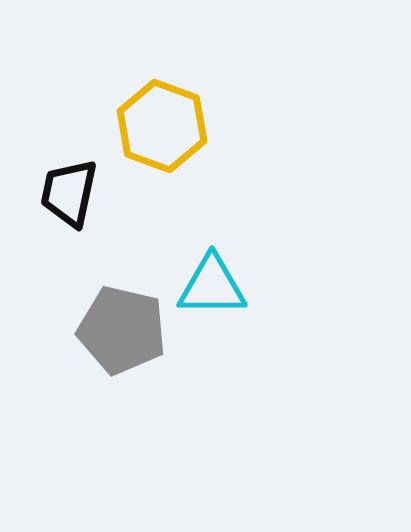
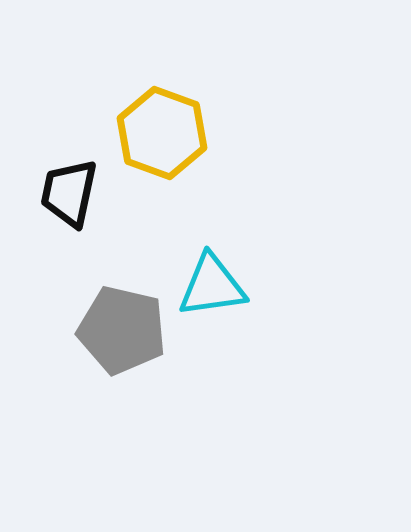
yellow hexagon: moved 7 px down
cyan triangle: rotated 8 degrees counterclockwise
